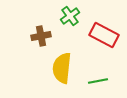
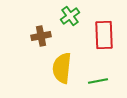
red rectangle: rotated 60 degrees clockwise
